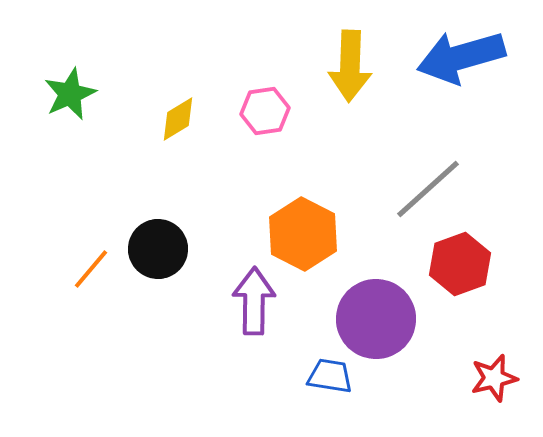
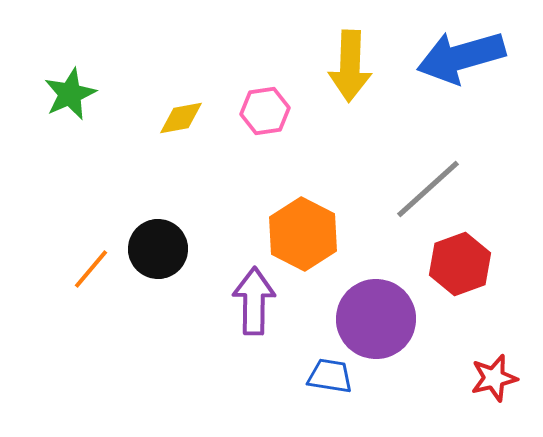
yellow diamond: moved 3 px right, 1 px up; rotated 21 degrees clockwise
